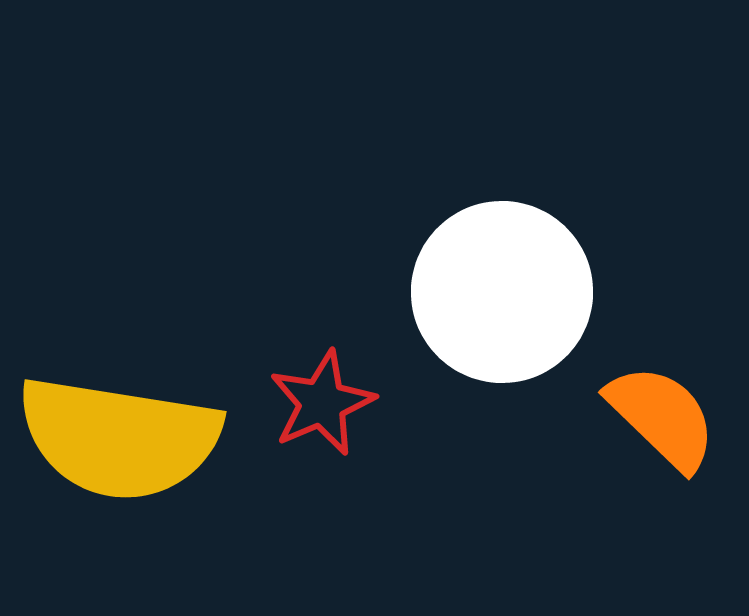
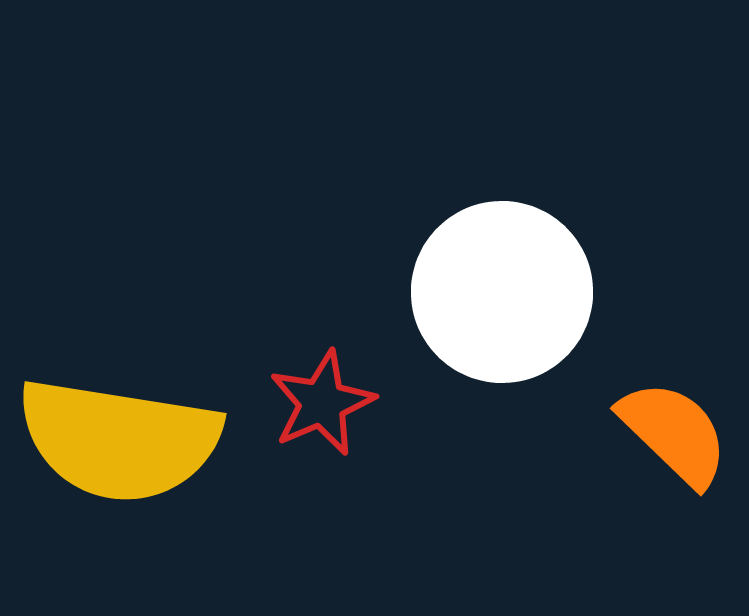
orange semicircle: moved 12 px right, 16 px down
yellow semicircle: moved 2 px down
